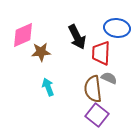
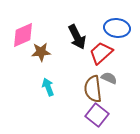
red trapezoid: rotated 45 degrees clockwise
